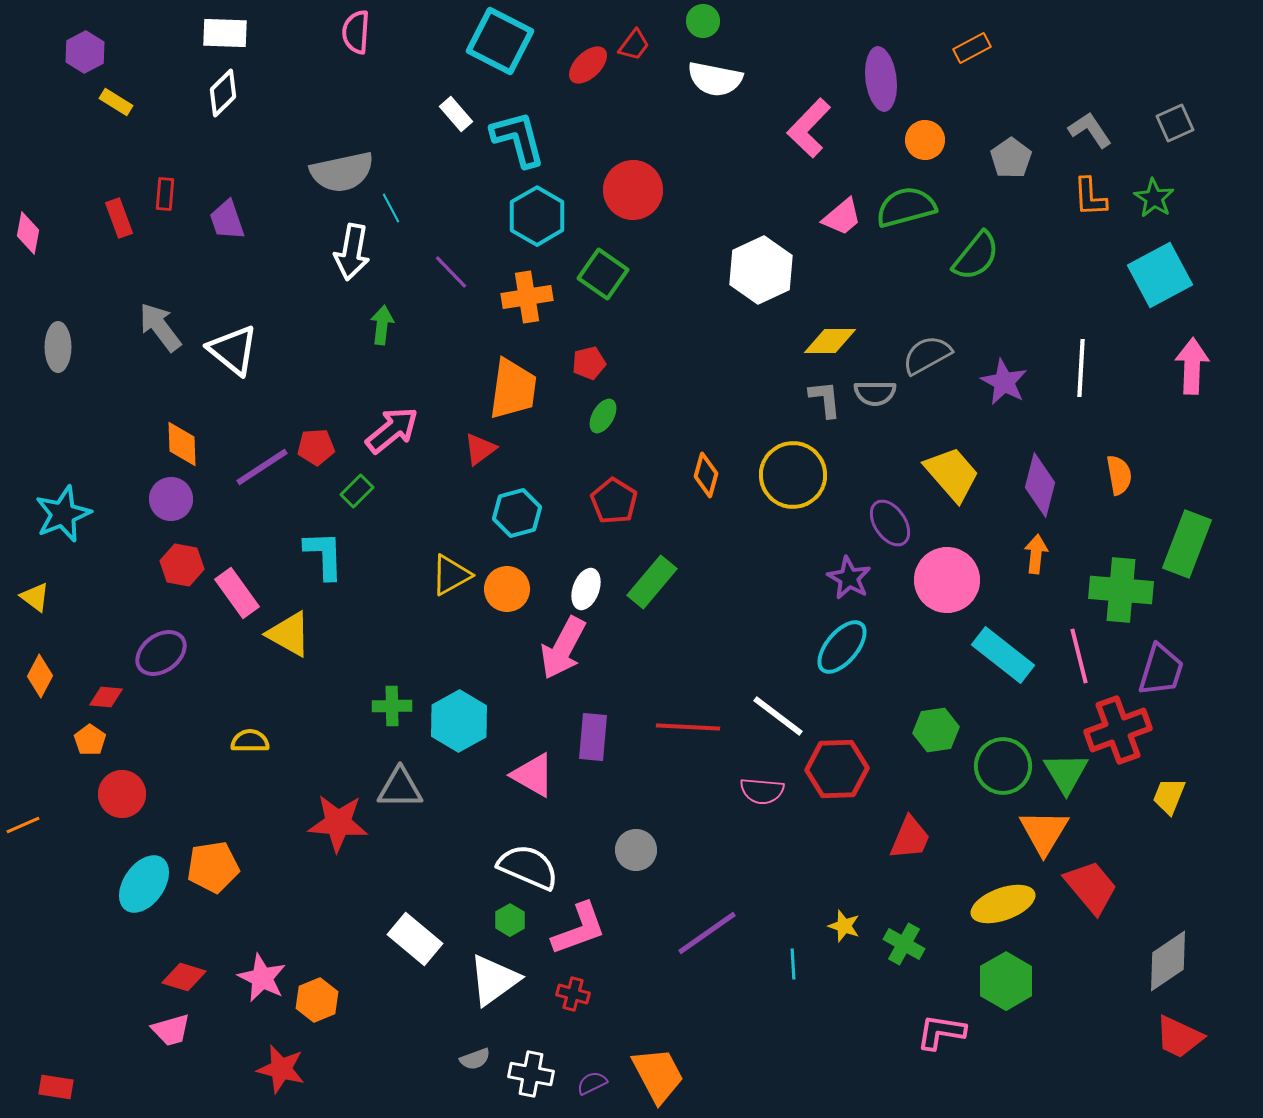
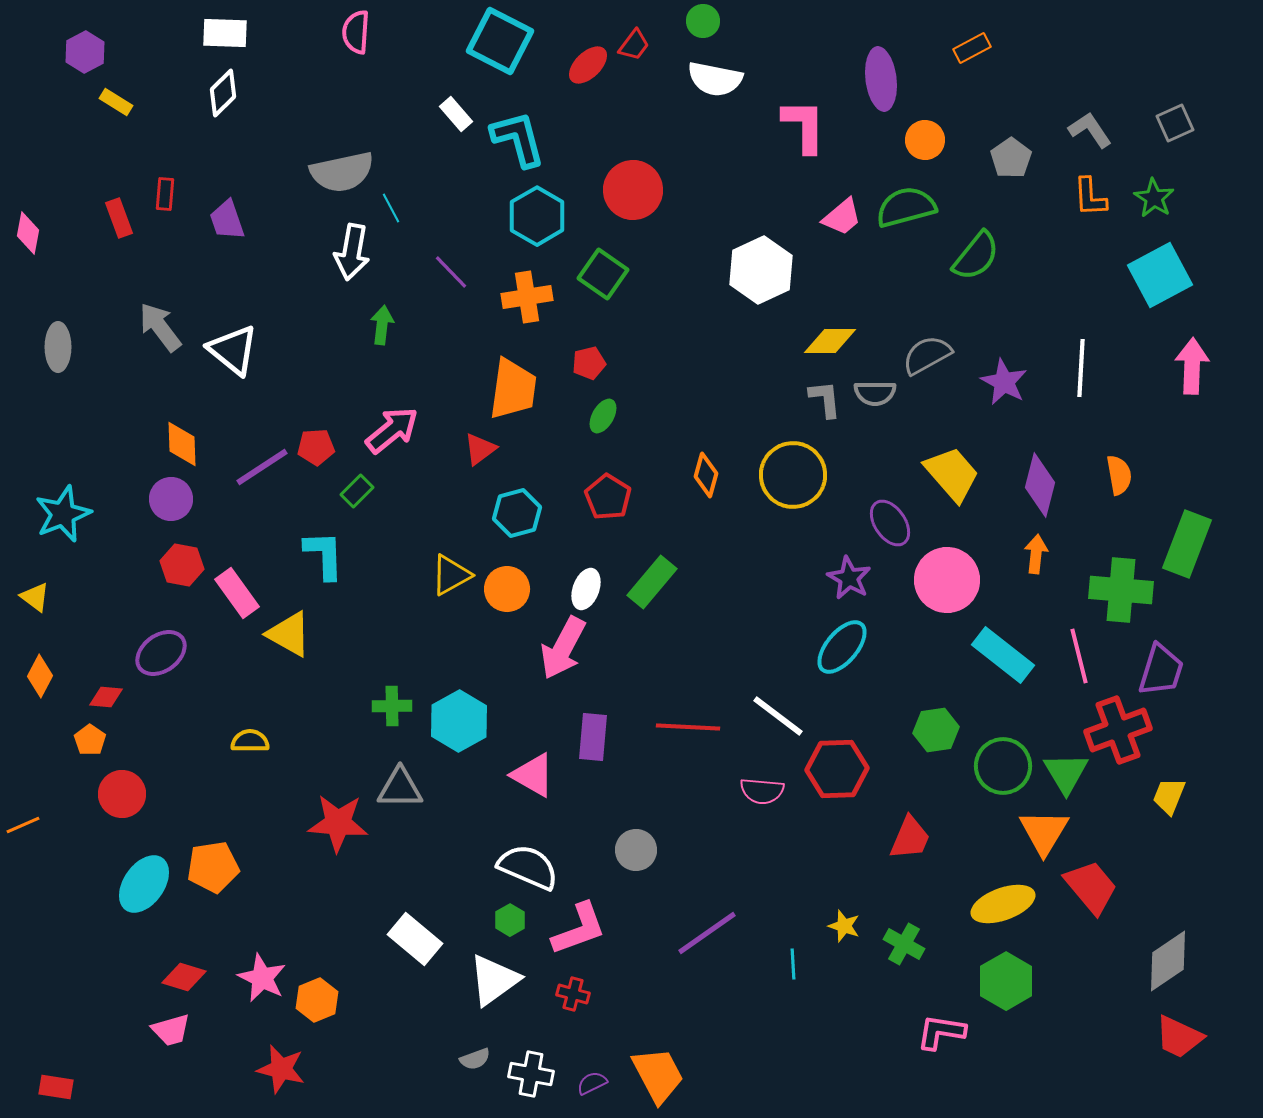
pink L-shape at (809, 128): moved 5 px left, 2 px up; rotated 136 degrees clockwise
red pentagon at (614, 501): moved 6 px left, 4 px up
